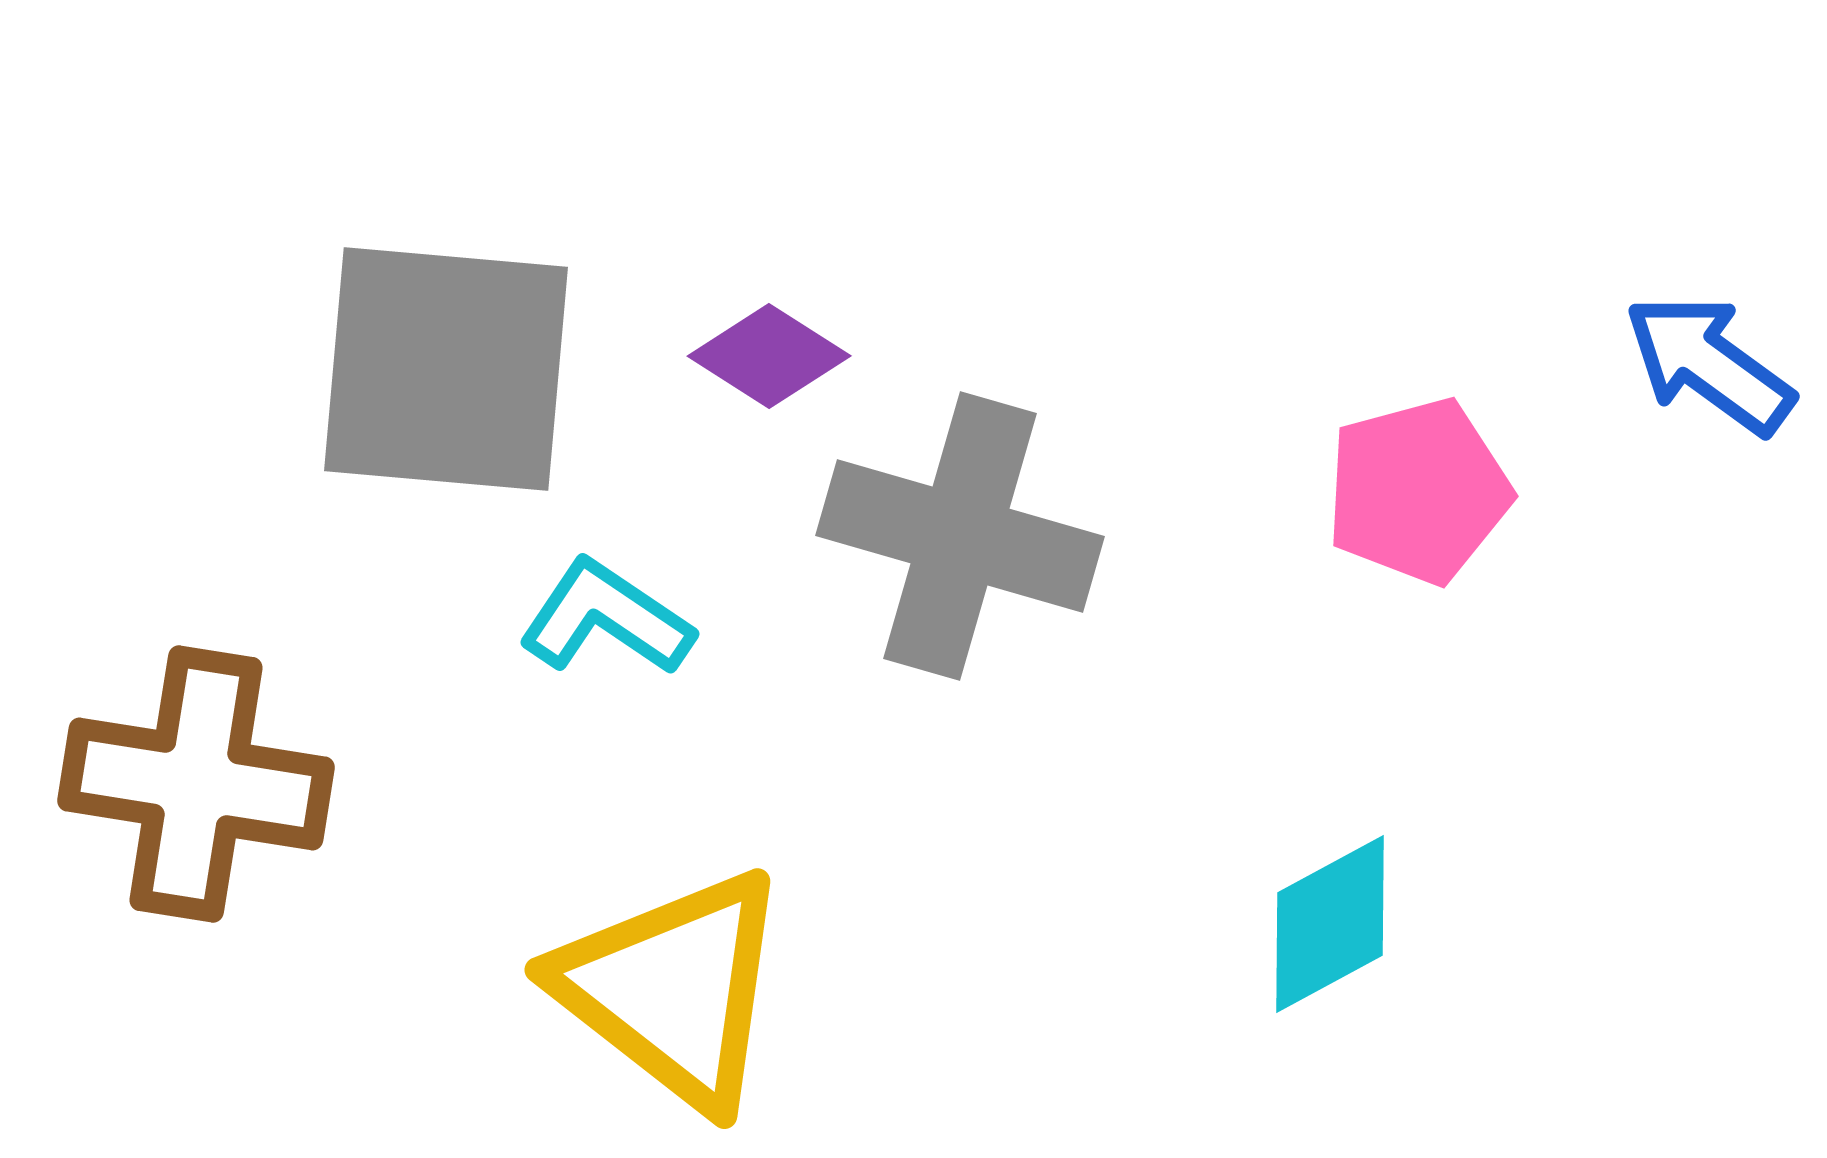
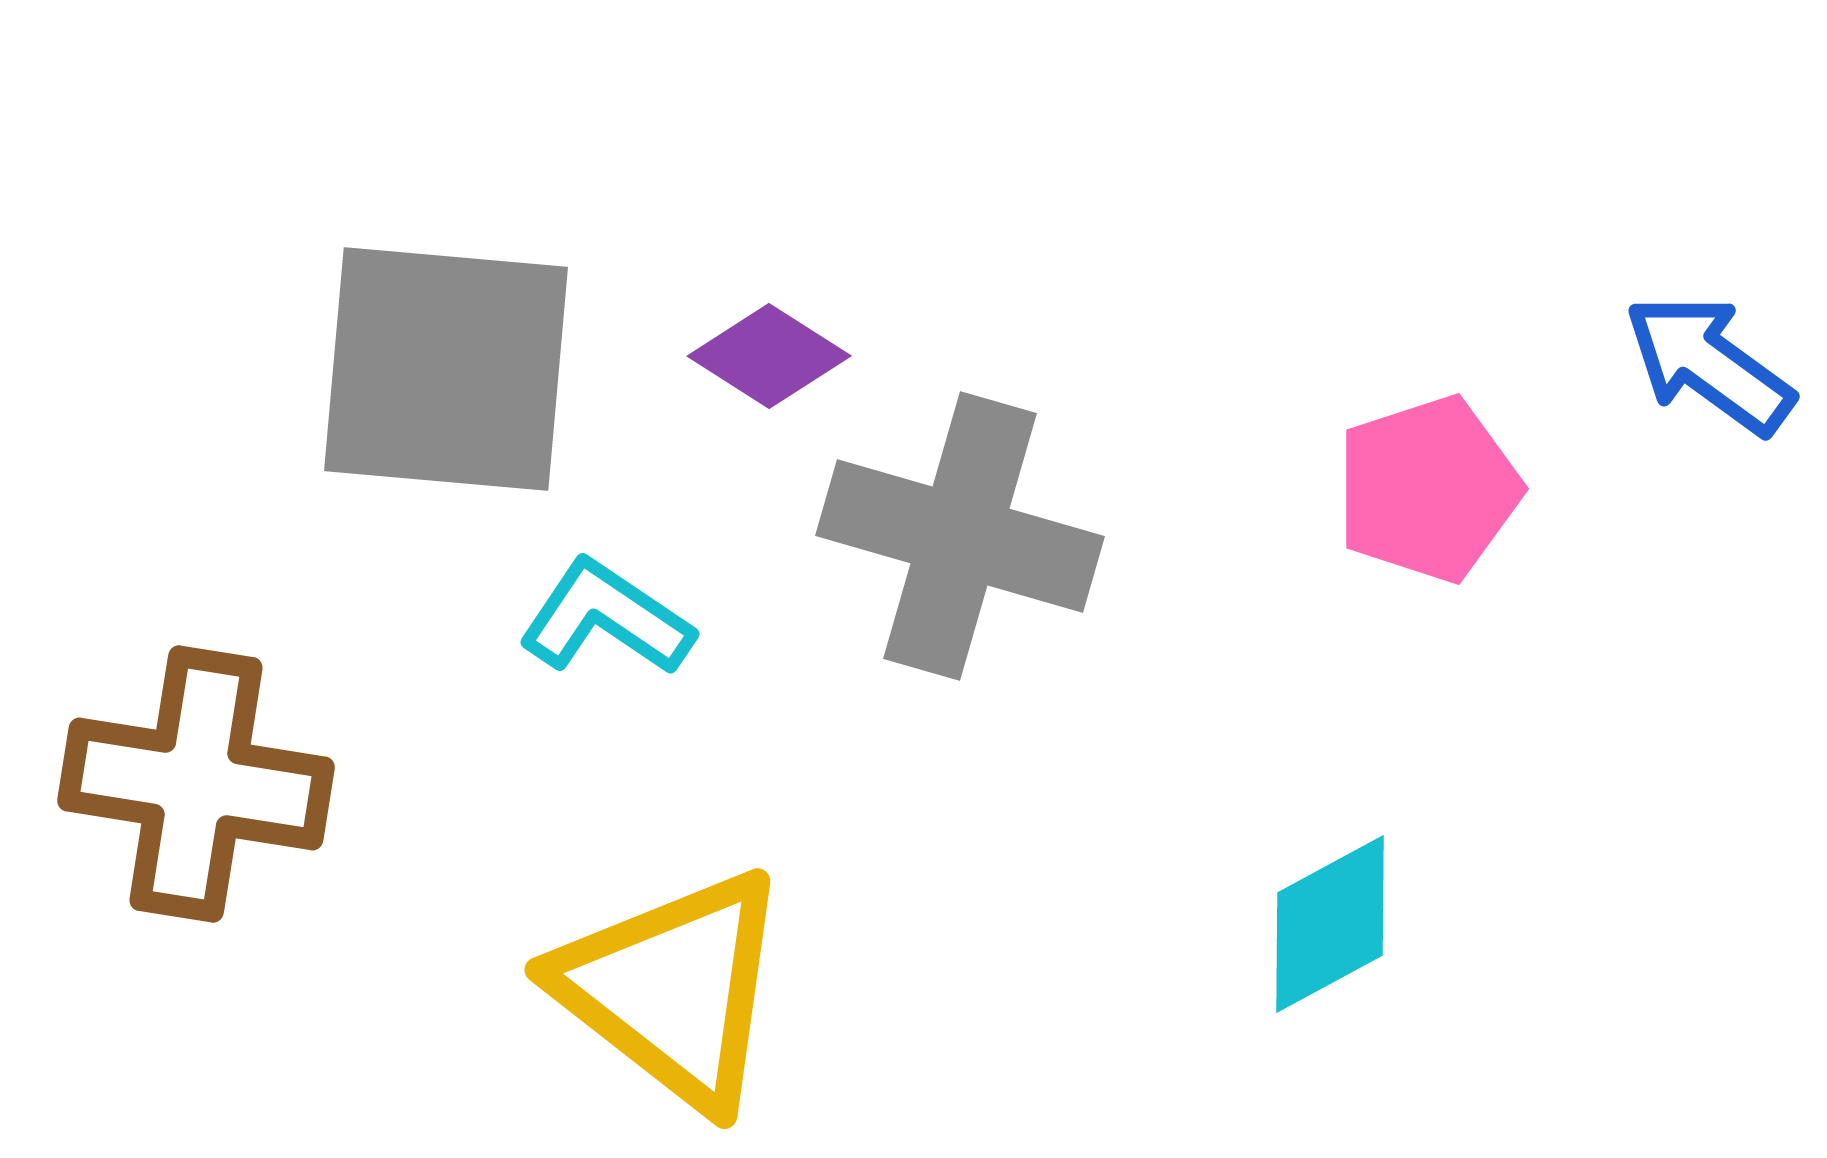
pink pentagon: moved 10 px right, 2 px up; rotated 3 degrees counterclockwise
